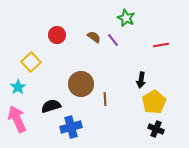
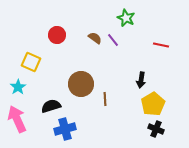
brown semicircle: moved 1 px right, 1 px down
red line: rotated 21 degrees clockwise
yellow square: rotated 24 degrees counterclockwise
yellow pentagon: moved 1 px left, 2 px down
blue cross: moved 6 px left, 2 px down
